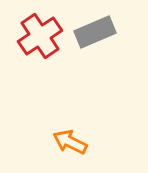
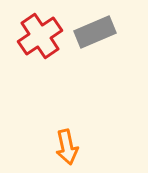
orange arrow: moved 3 px left, 5 px down; rotated 128 degrees counterclockwise
